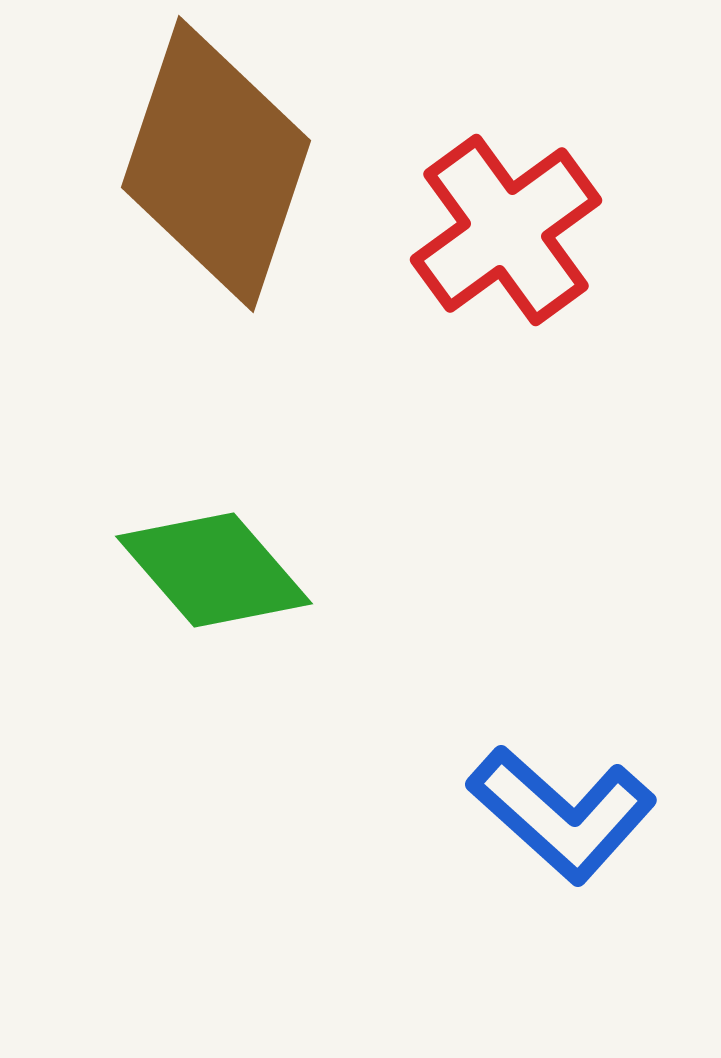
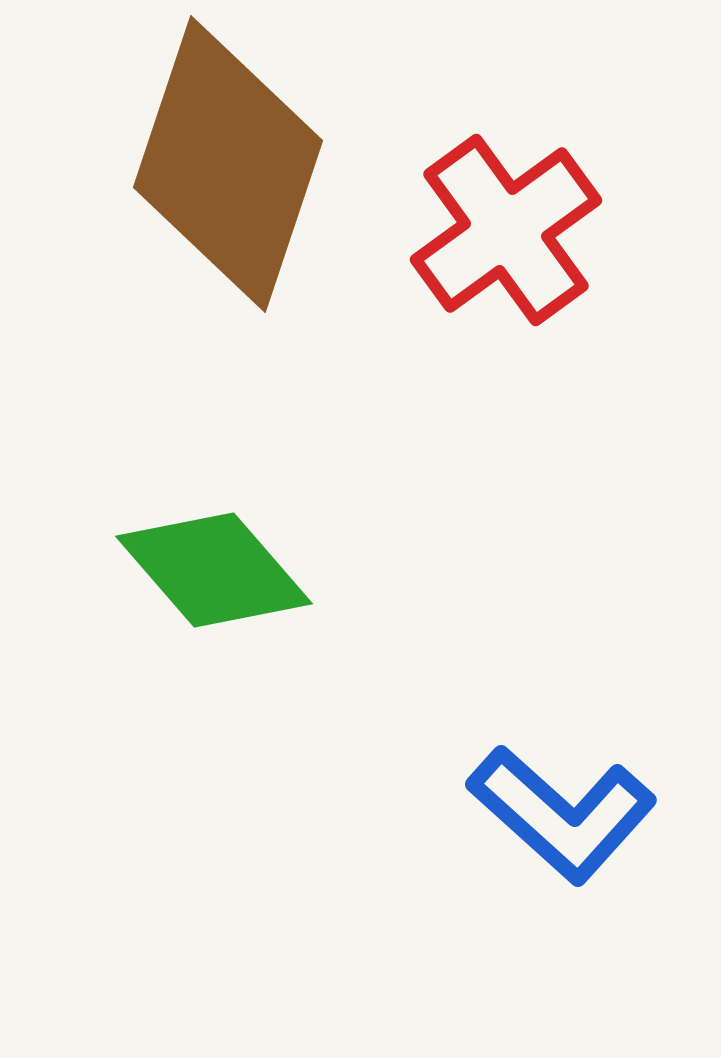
brown diamond: moved 12 px right
